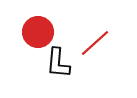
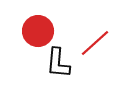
red circle: moved 1 px up
